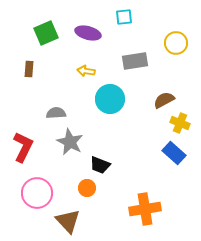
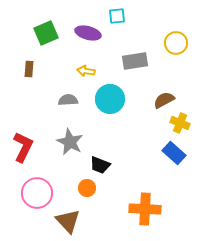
cyan square: moved 7 px left, 1 px up
gray semicircle: moved 12 px right, 13 px up
orange cross: rotated 12 degrees clockwise
